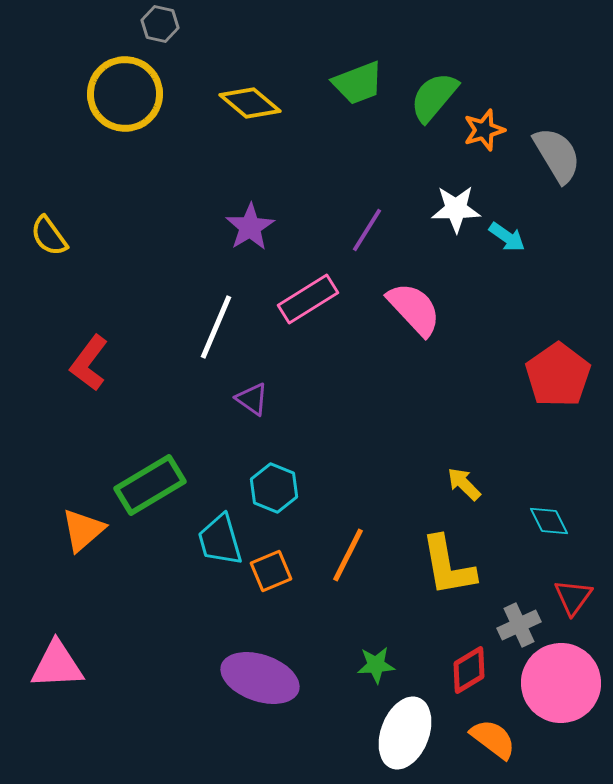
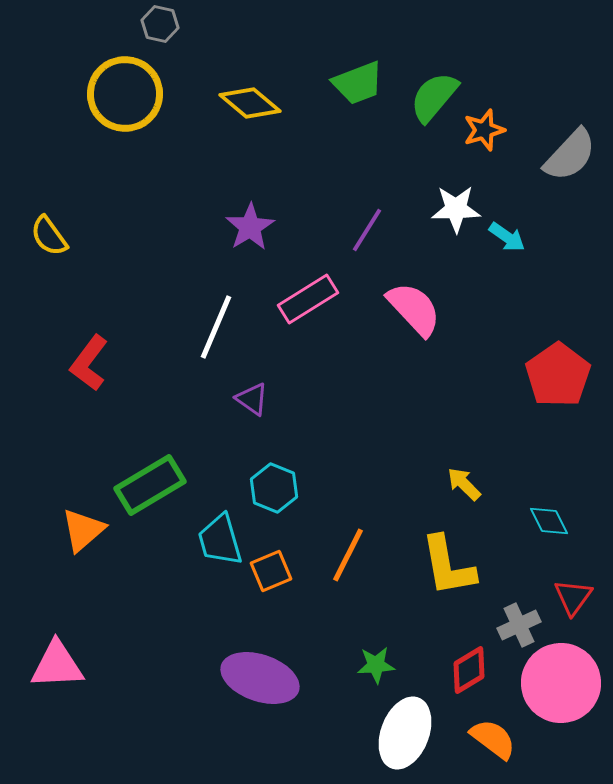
gray semicircle: moved 13 px right; rotated 74 degrees clockwise
